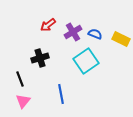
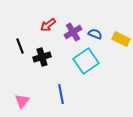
black cross: moved 2 px right, 1 px up
black line: moved 33 px up
pink triangle: moved 1 px left
